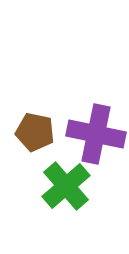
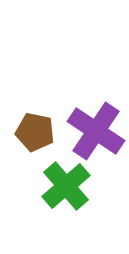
purple cross: moved 3 px up; rotated 22 degrees clockwise
